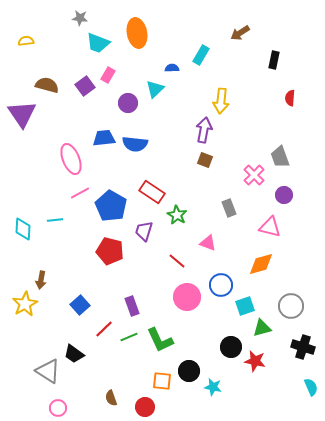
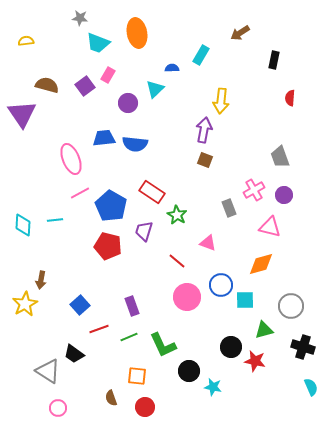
pink cross at (254, 175): moved 15 px down; rotated 15 degrees clockwise
cyan diamond at (23, 229): moved 4 px up
red pentagon at (110, 251): moved 2 px left, 5 px up
cyan square at (245, 306): moved 6 px up; rotated 18 degrees clockwise
green triangle at (262, 328): moved 2 px right, 2 px down
red line at (104, 329): moved 5 px left; rotated 24 degrees clockwise
green L-shape at (160, 340): moved 3 px right, 5 px down
orange square at (162, 381): moved 25 px left, 5 px up
